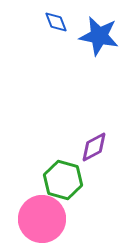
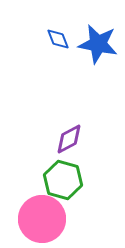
blue diamond: moved 2 px right, 17 px down
blue star: moved 1 px left, 8 px down
purple diamond: moved 25 px left, 8 px up
